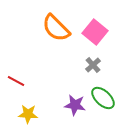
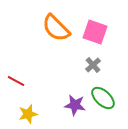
pink square: rotated 20 degrees counterclockwise
yellow star: rotated 18 degrees counterclockwise
